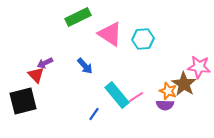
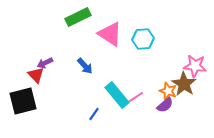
pink star: moved 4 px left, 1 px up
purple semicircle: rotated 42 degrees counterclockwise
